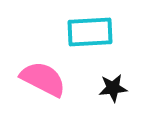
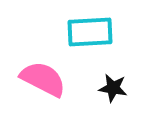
black star: rotated 16 degrees clockwise
